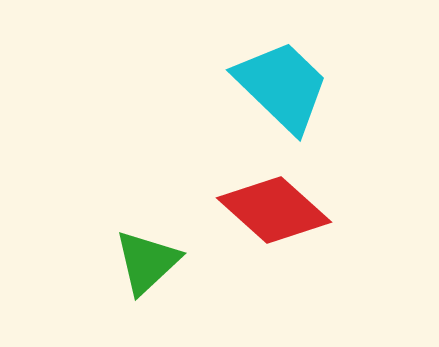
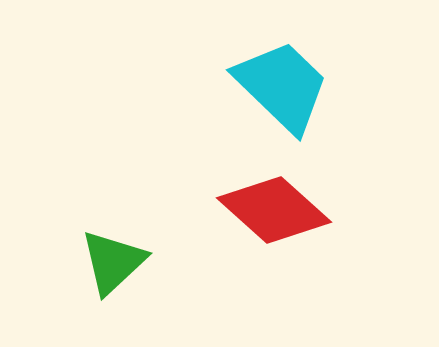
green triangle: moved 34 px left
